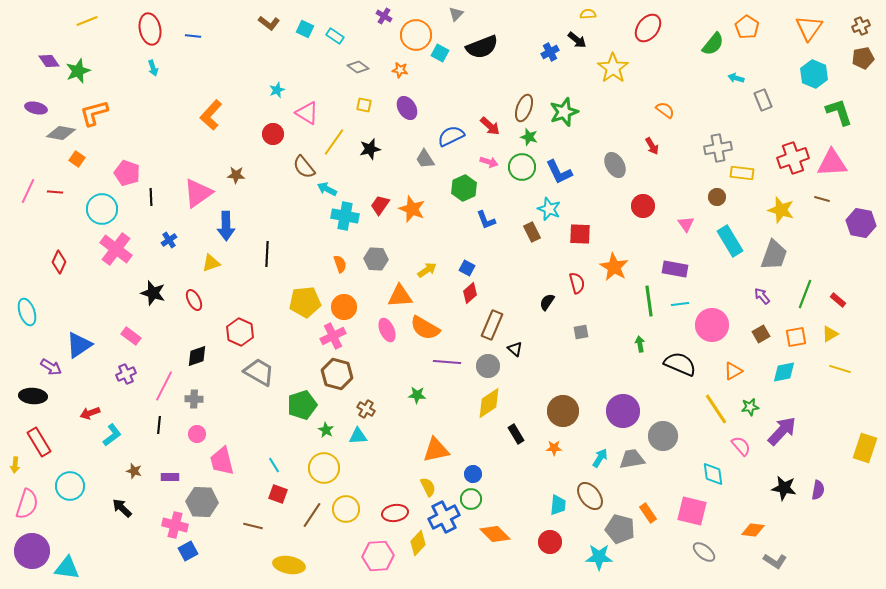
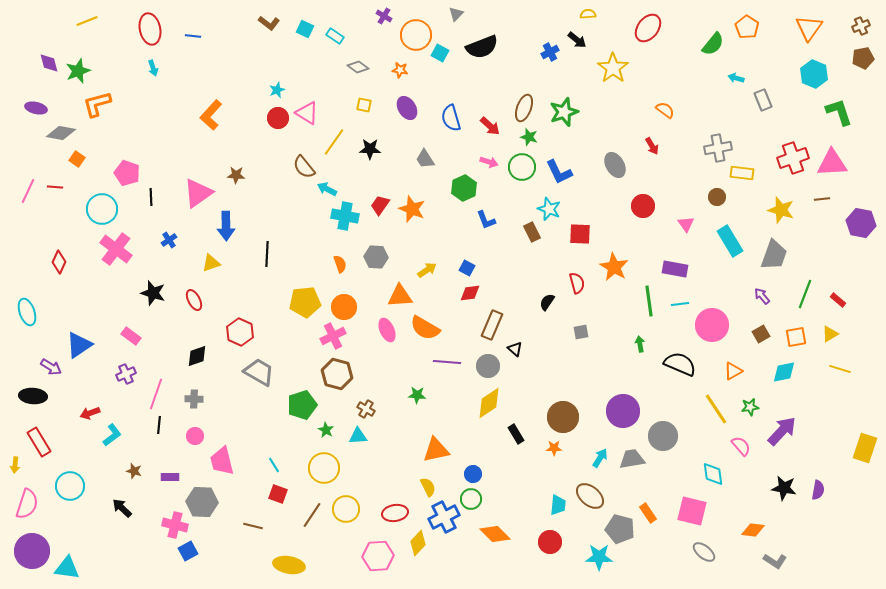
purple diamond at (49, 61): moved 2 px down; rotated 20 degrees clockwise
orange L-shape at (94, 113): moved 3 px right, 9 px up
red circle at (273, 134): moved 5 px right, 16 px up
blue semicircle at (451, 136): moved 18 px up; rotated 80 degrees counterclockwise
black star at (370, 149): rotated 15 degrees clockwise
red line at (55, 192): moved 5 px up
brown line at (822, 199): rotated 21 degrees counterclockwise
gray hexagon at (376, 259): moved 2 px up
red diamond at (470, 293): rotated 35 degrees clockwise
pink line at (164, 386): moved 8 px left, 8 px down; rotated 8 degrees counterclockwise
brown circle at (563, 411): moved 6 px down
pink circle at (197, 434): moved 2 px left, 2 px down
brown ellipse at (590, 496): rotated 12 degrees counterclockwise
